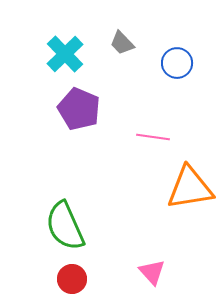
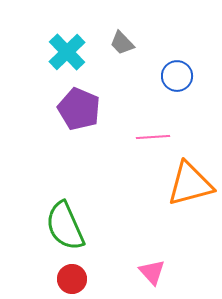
cyan cross: moved 2 px right, 2 px up
blue circle: moved 13 px down
pink line: rotated 12 degrees counterclockwise
orange triangle: moved 4 px up; rotated 6 degrees counterclockwise
